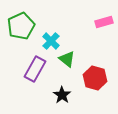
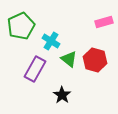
cyan cross: rotated 12 degrees counterclockwise
green triangle: moved 2 px right
red hexagon: moved 18 px up
